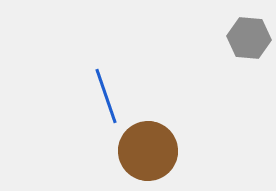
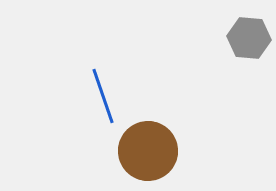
blue line: moved 3 px left
